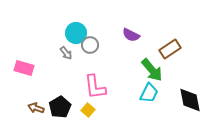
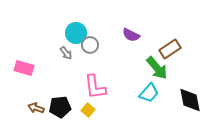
green arrow: moved 5 px right, 2 px up
cyan trapezoid: rotated 15 degrees clockwise
black pentagon: rotated 25 degrees clockwise
